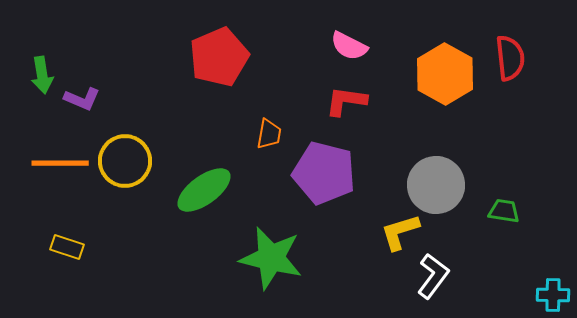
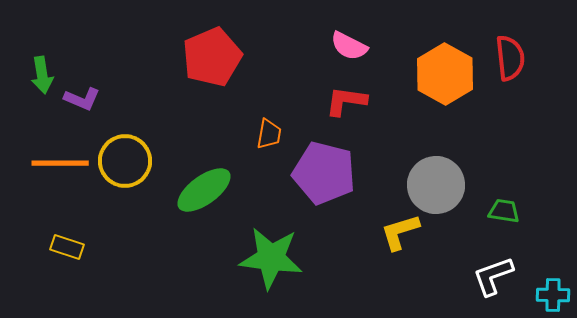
red pentagon: moved 7 px left
green star: rotated 6 degrees counterclockwise
white L-shape: moved 60 px right; rotated 147 degrees counterclockwise
